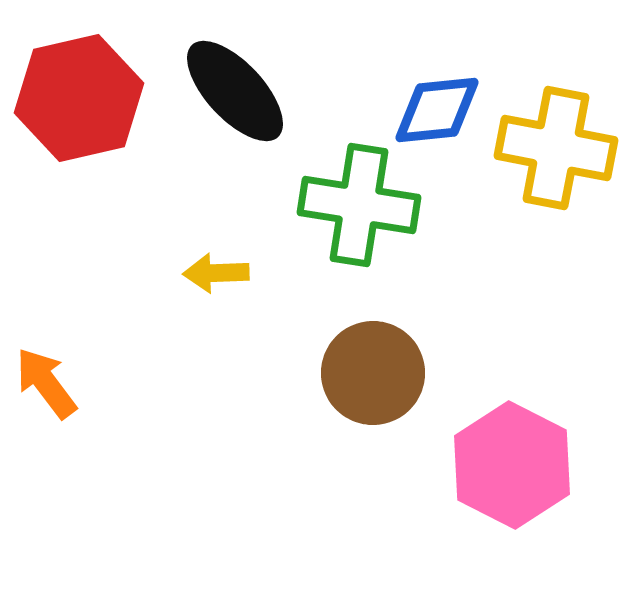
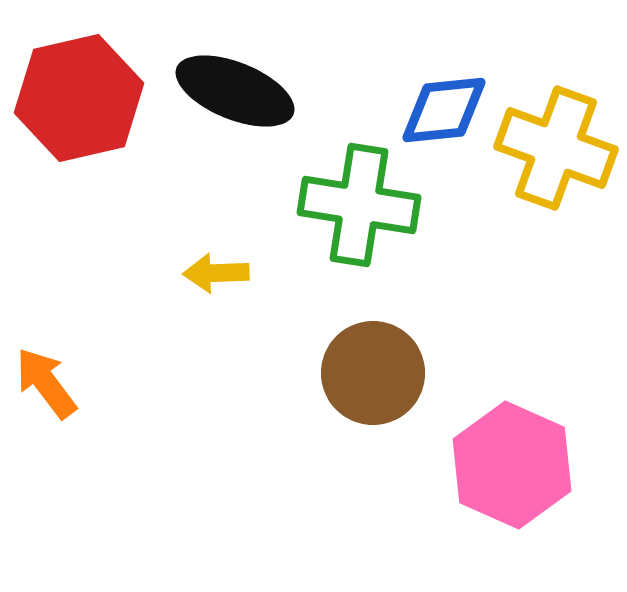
black ellipse: rotated 25 degrees counterclockwise
blue diamond: moved 7 px right
yellow cross: rotated 9 degrees clockwise
pink hexagon: rotated 3 degrees counterclockwise
